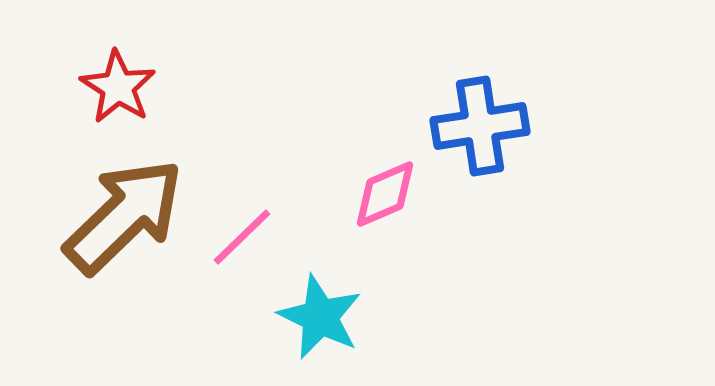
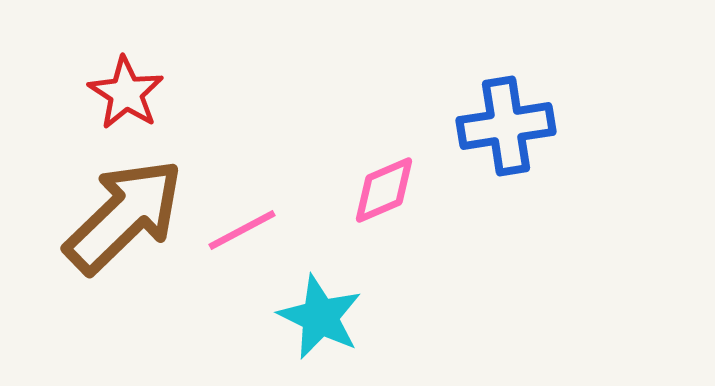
red star: moved 8 px right, 6 px down
blue cross: moved 26 px right
pink diamond: moved 1 px left, 4 px up
pink line: moved 7 px up; rotated 16 degrees clockwise
